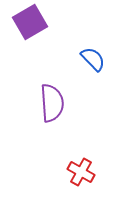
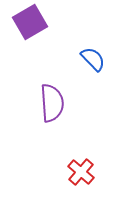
red cross: rotated 12 degrees clockwise
